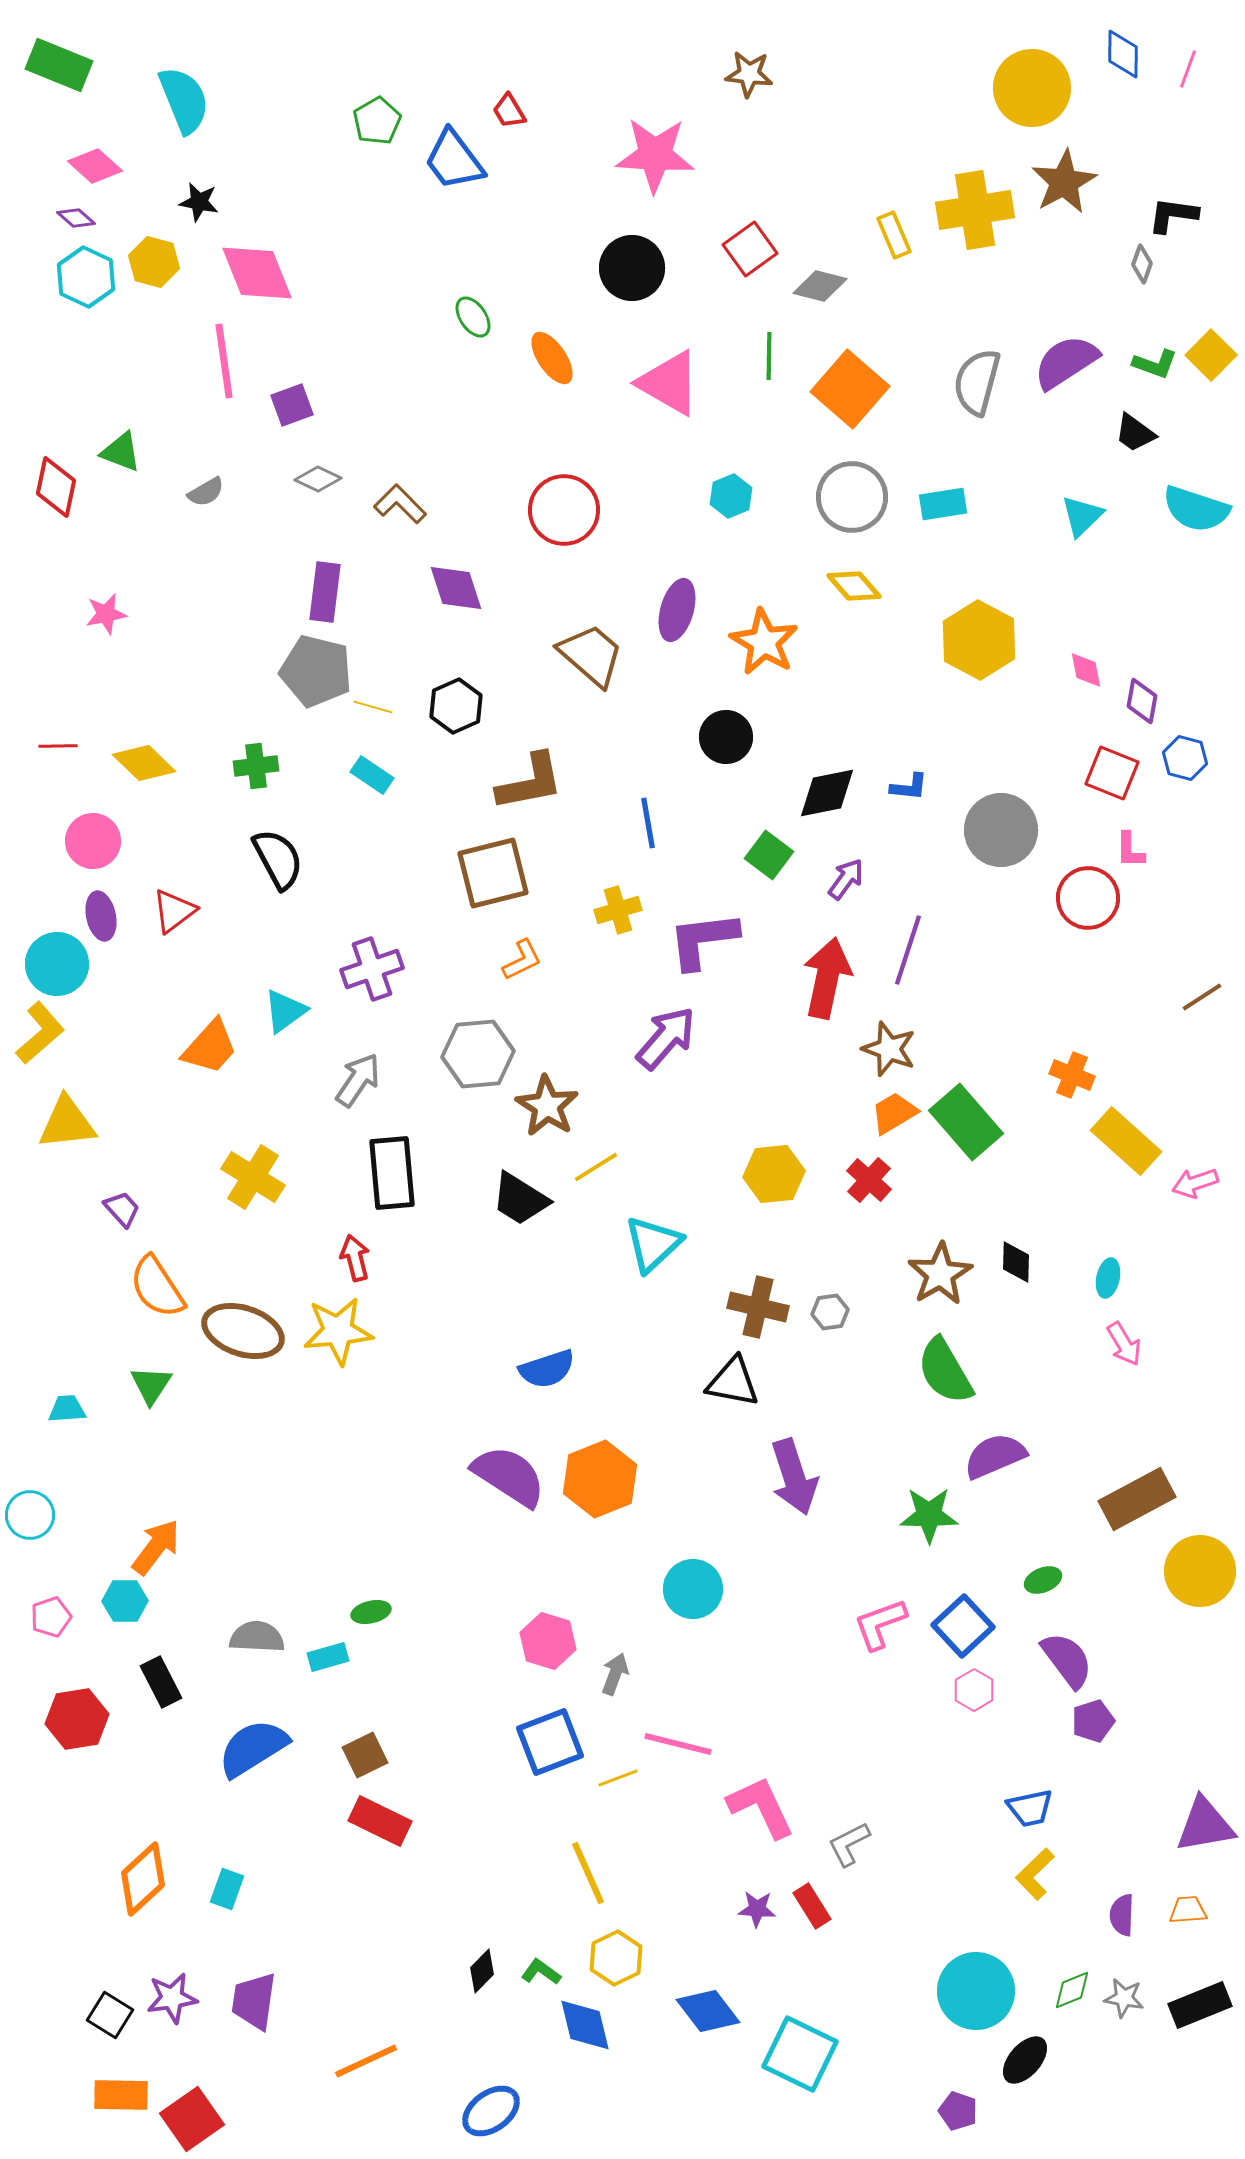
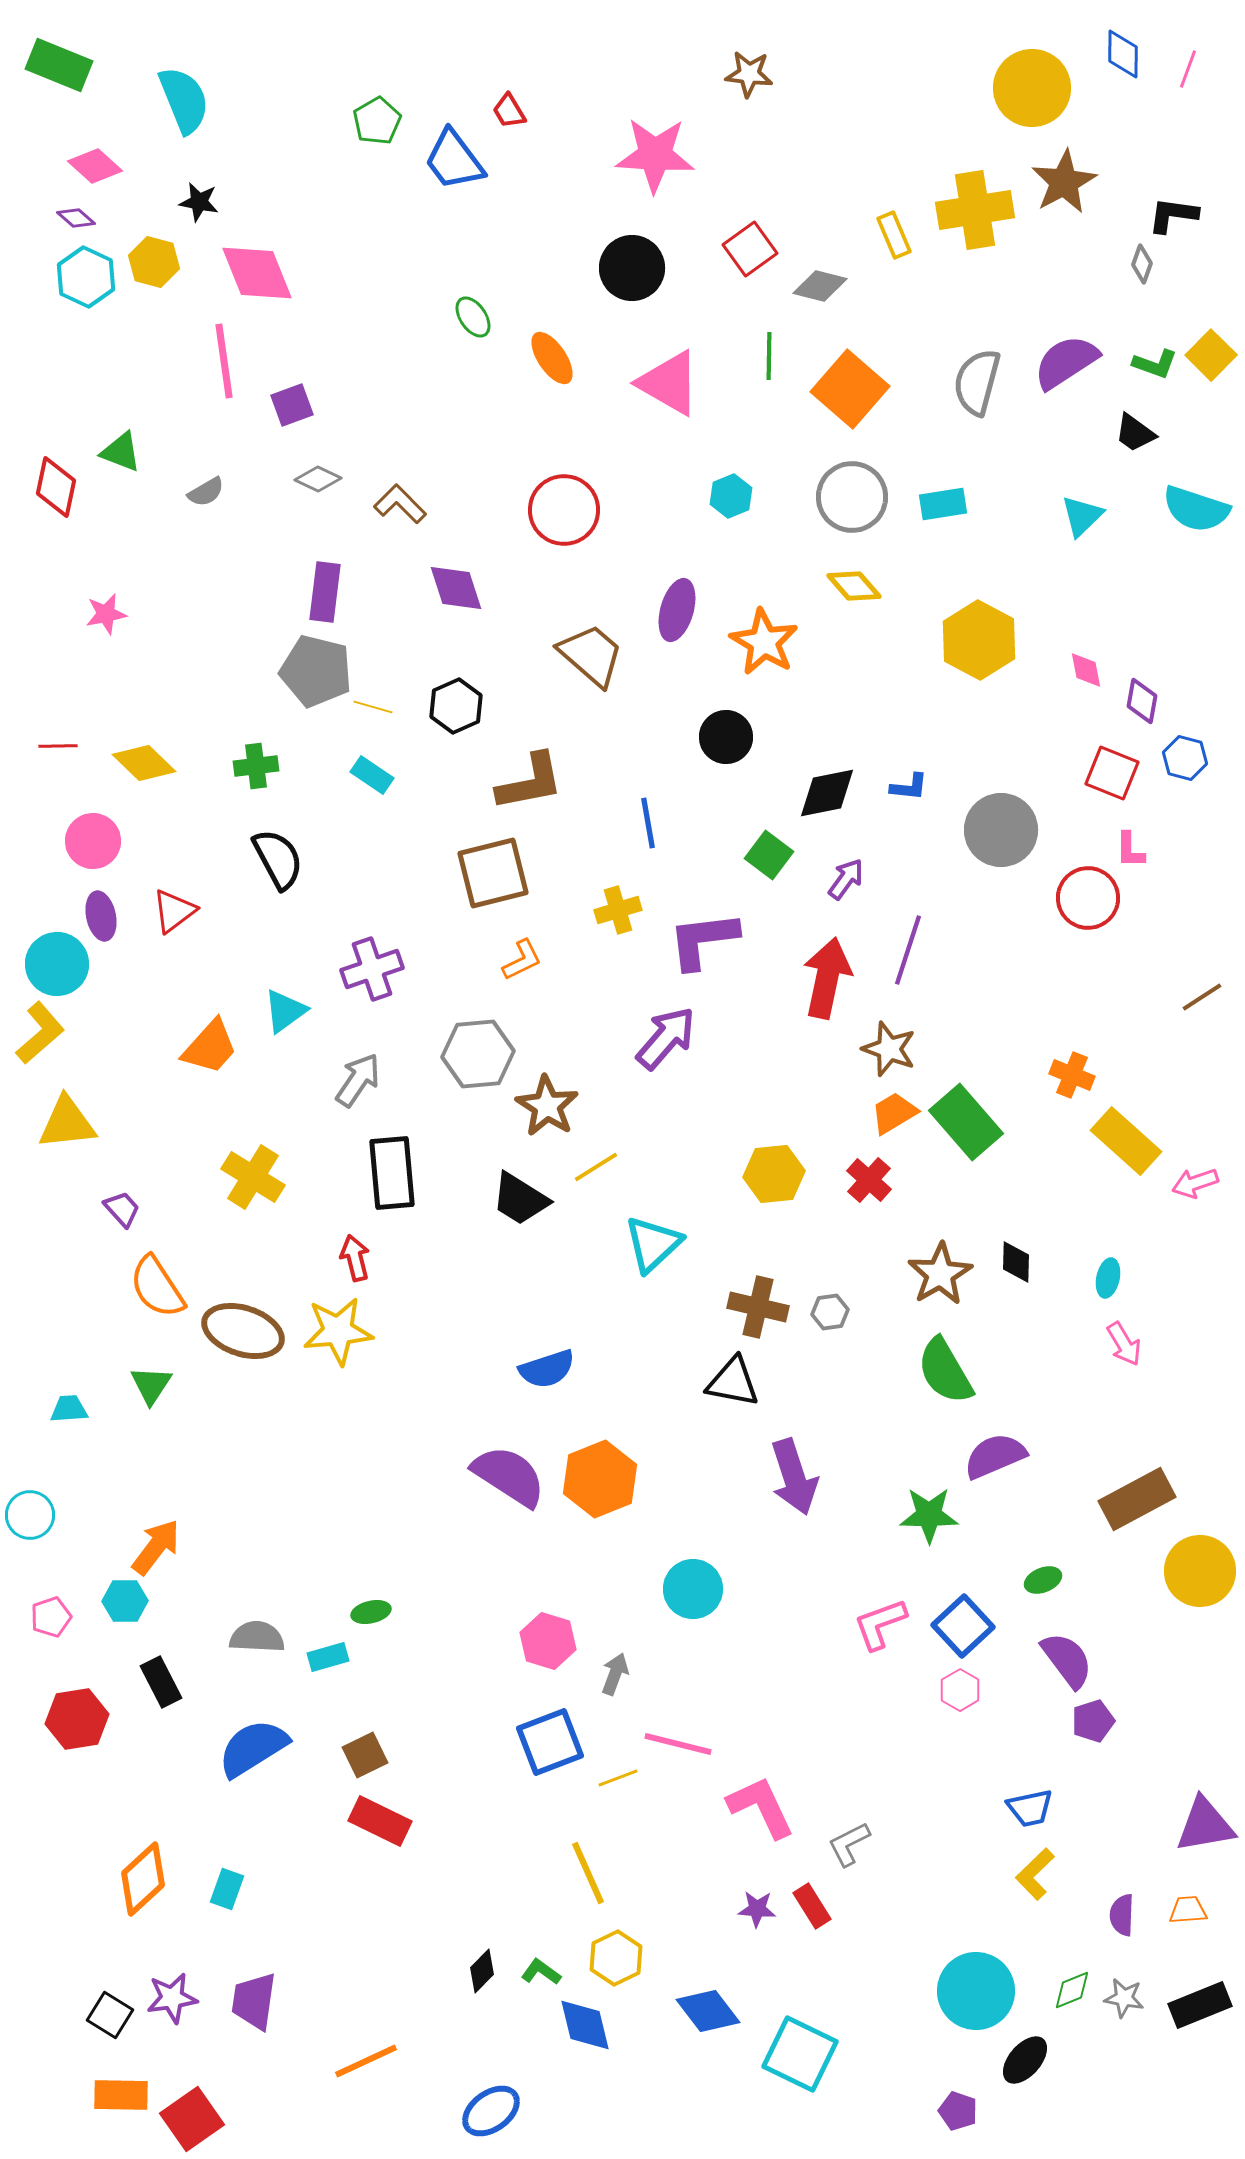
cyan trapezoid at (67, 1409): moved 2 px right
pink hexagon at (974, 1690): moved 14 px left
